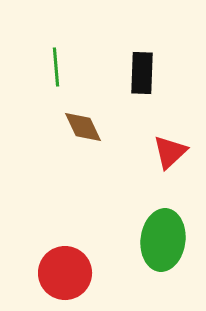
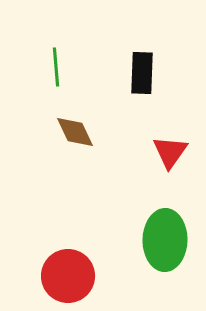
brown diamond: moved 8 px left, 5 px down
red triangle: rotated 12 degrees counterclockwise
green ellipse: moved 2 px right; rotated 6 degrees counterclockwise
red circle: moved 3 px right, 3 px down
